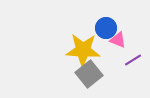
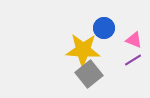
blue circle: moved 2 px left
pink triangle: moved 16 px right
